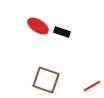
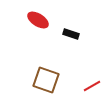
red ellipse: moved 6 px up
black rectangle: moved 9 px right, 2 px down
